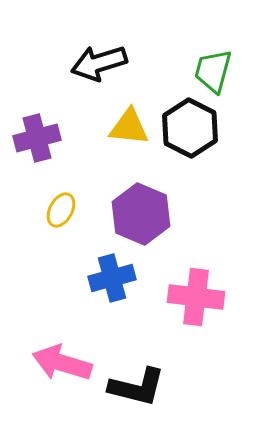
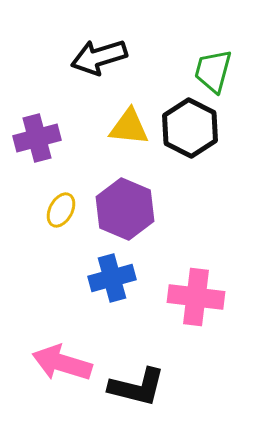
black arrow: moved 6 px up
purple hexagon: moved 16 px left, 5 px up
